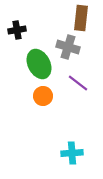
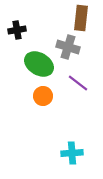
green ellipse: rotated 32 degrees counterclockwise
